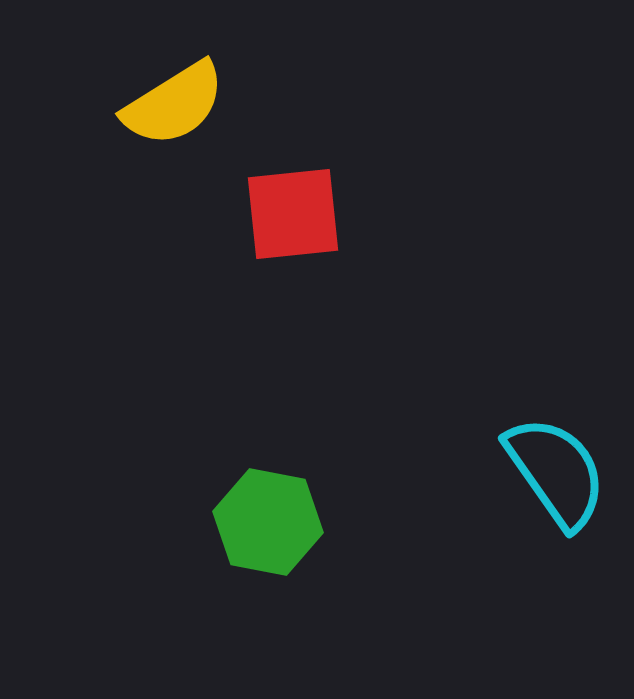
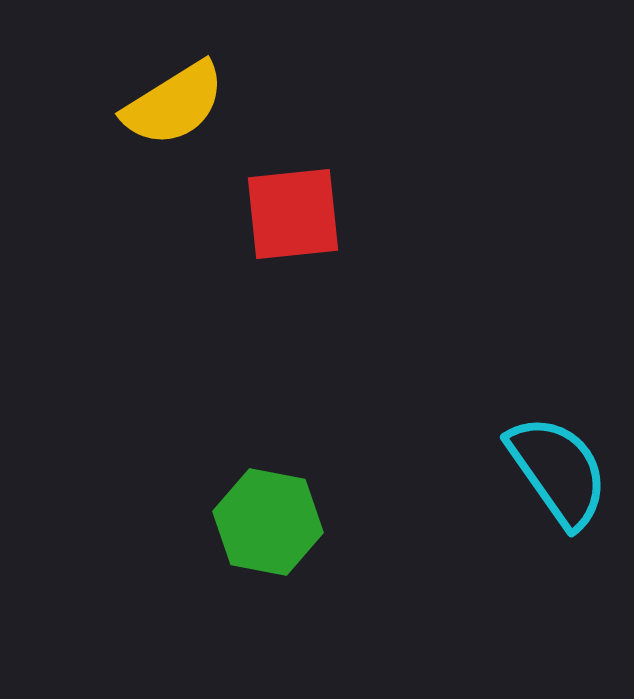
cyan semicircle: moved 2 px right, 1 px up
